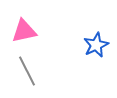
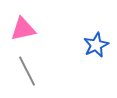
pink triangle: moved 1 px left, 2 px up
